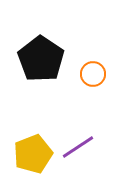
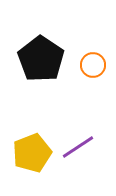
orange circle: moved 9 px up
yellow pentagon: moved 1 px left, 1 px up
